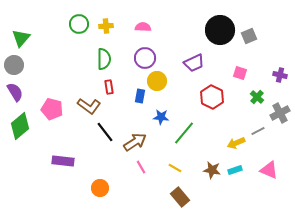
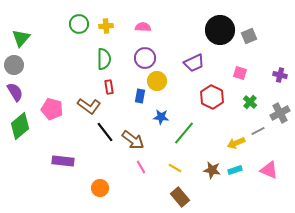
green cross: moved 7 px left, 5 px down
brown arrow: moved 2 px left, 2 px up; rotated 70 degrees clockwise
